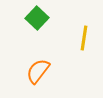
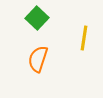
orange semicircle: moved 12 px up; rotated 20 degrees counterclockwise
